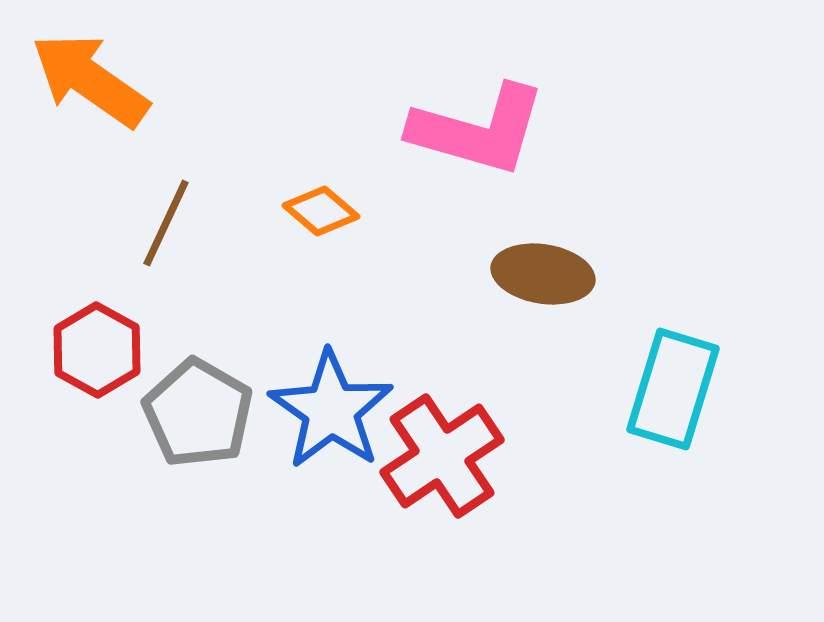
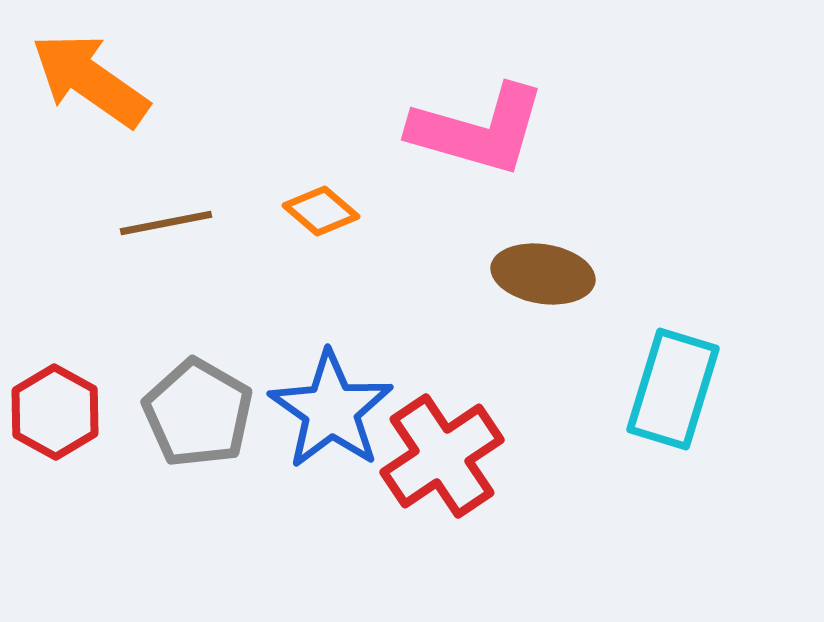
brown line: rotated 54 degrees clockwise
red hexagon: moved 42 px left, 62 px down
